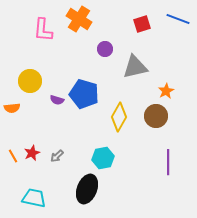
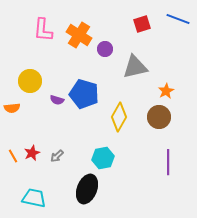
orange cross: moved 16 px down
brown circle: moved 3 px right, 1 px down
